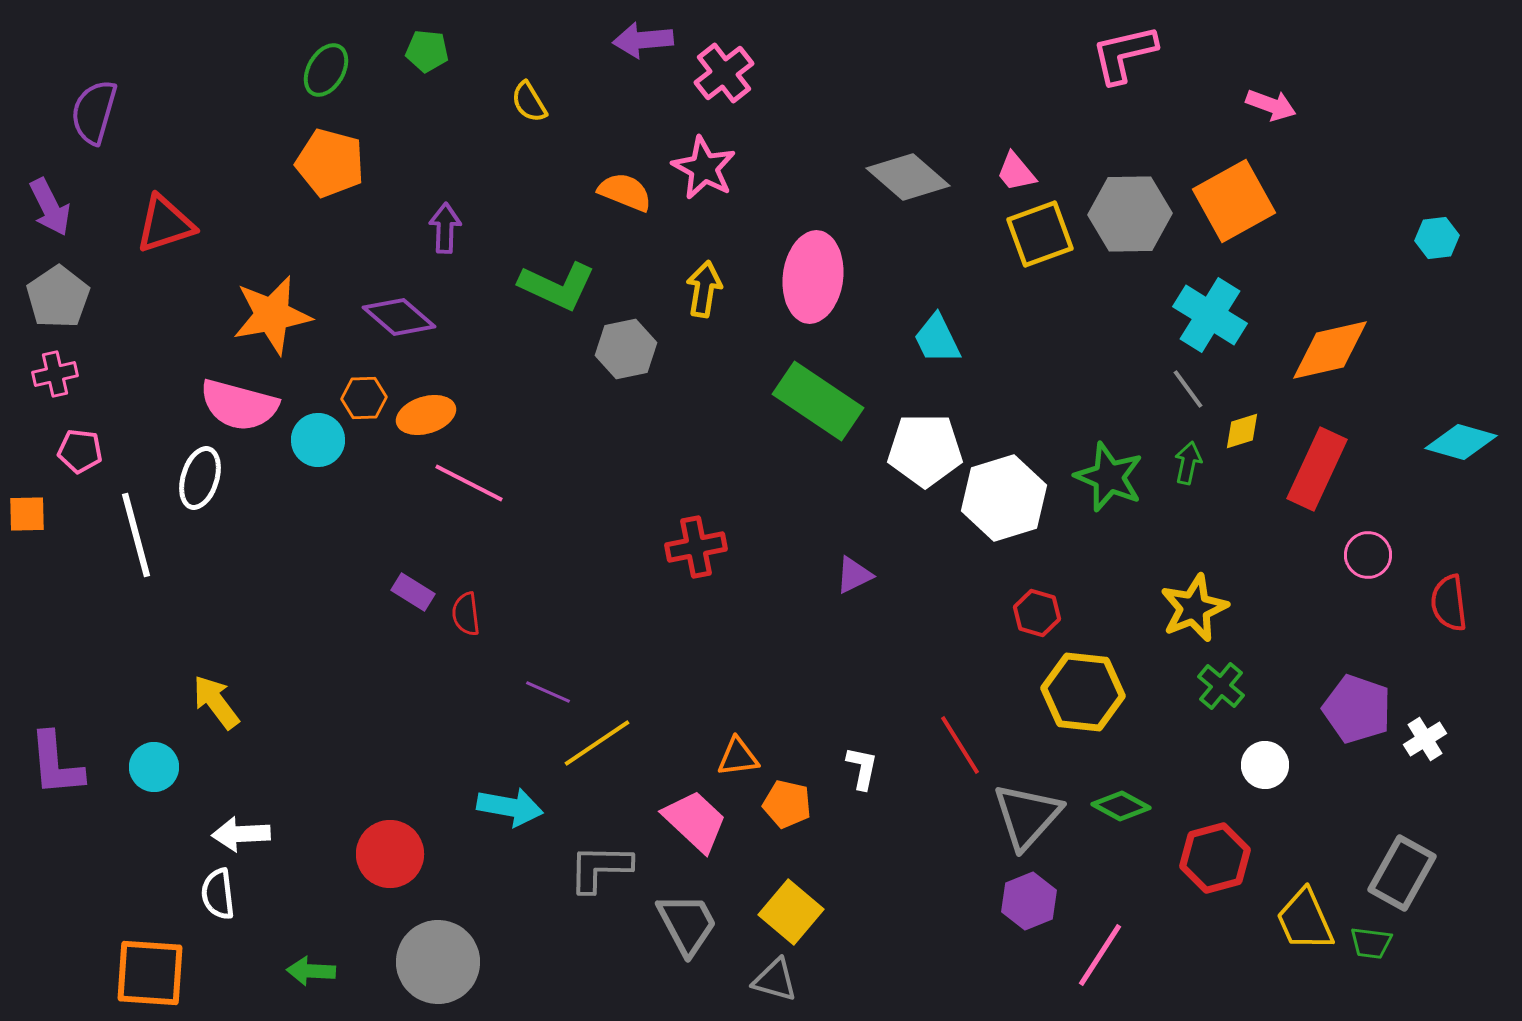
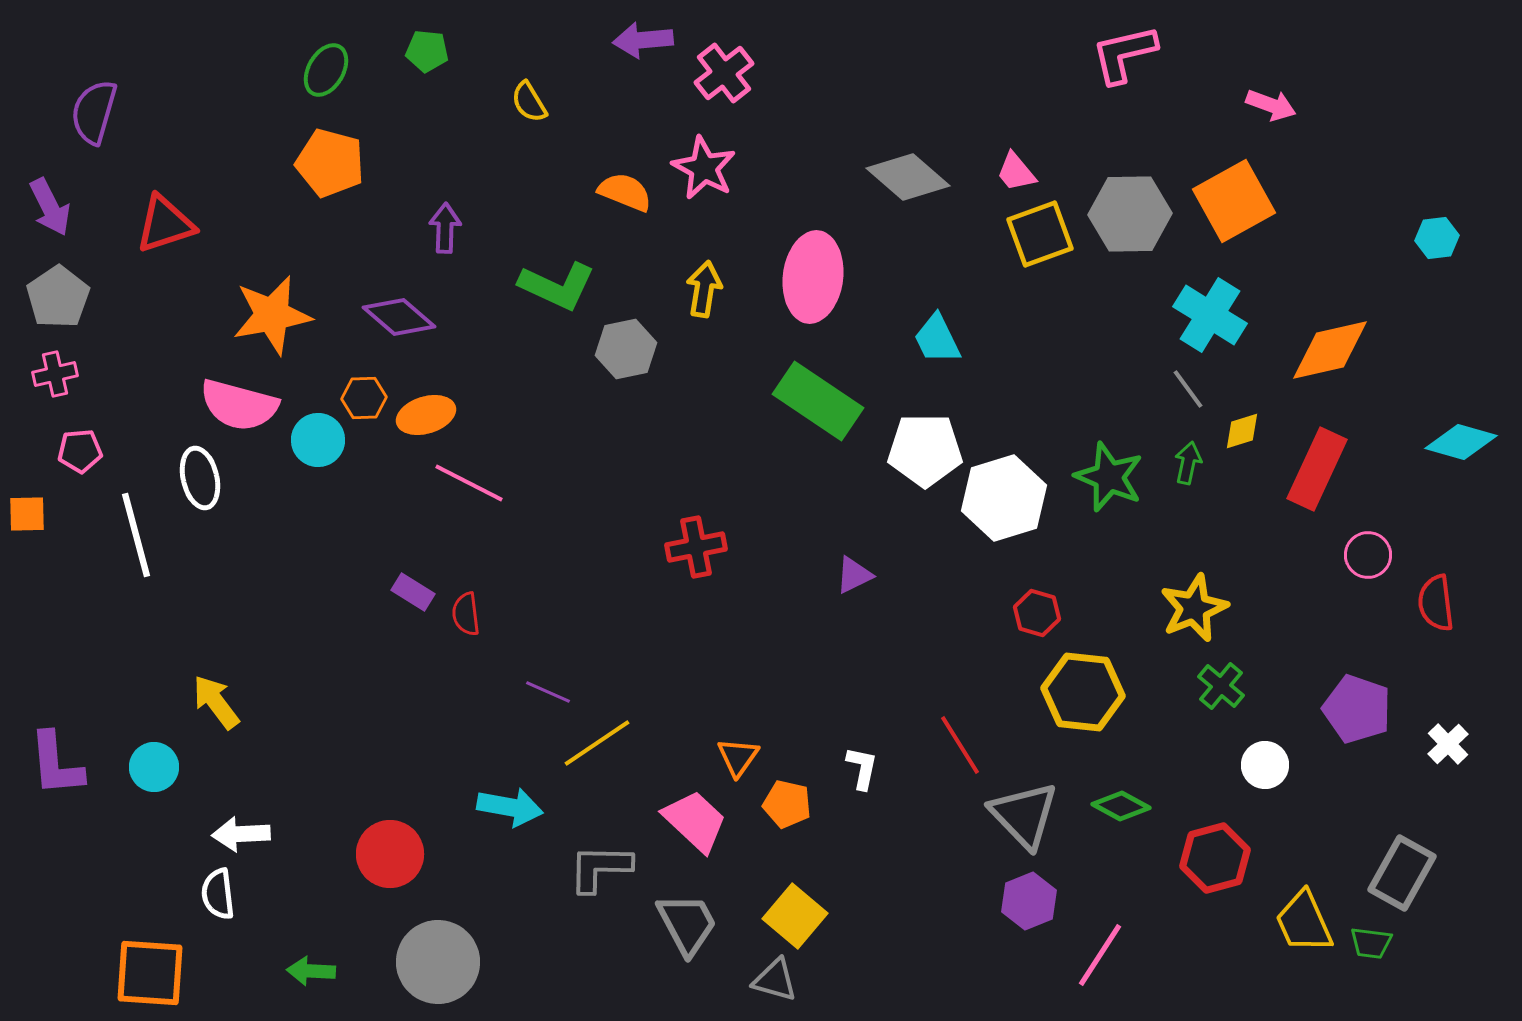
pink pentagon at (80, 451): rotated 12 degrees counterclockwise
white ellipse at (200, 478): rotated 30 degrees counterclockwise
red semicircle at (1449, 603): moved 13 px left
white cross at (1425, 739): moved 23 px right, 5 px down; rotated 12 degrees counterclockwise
orange triangle at (738, 757): rotated 48 degrees counterclockwise
gray triangle at (1027, 816): moved 3 px left, 1 px up; rotated 26 degrees counterclockwise
yellow square at (791, 912): moved 4 px right, 4 px down
yellow trapezoid at (1305, 920): moved 1 px left, 2 px down
